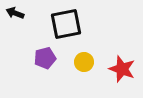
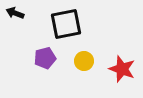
yellow circle: moved 1 px up
